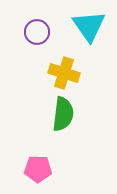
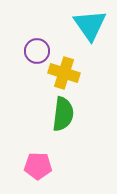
cyan triangle: moved 1 px right, 1 px up
purple circle: moved 19 px down
pink pentagon: moved 3 px up
